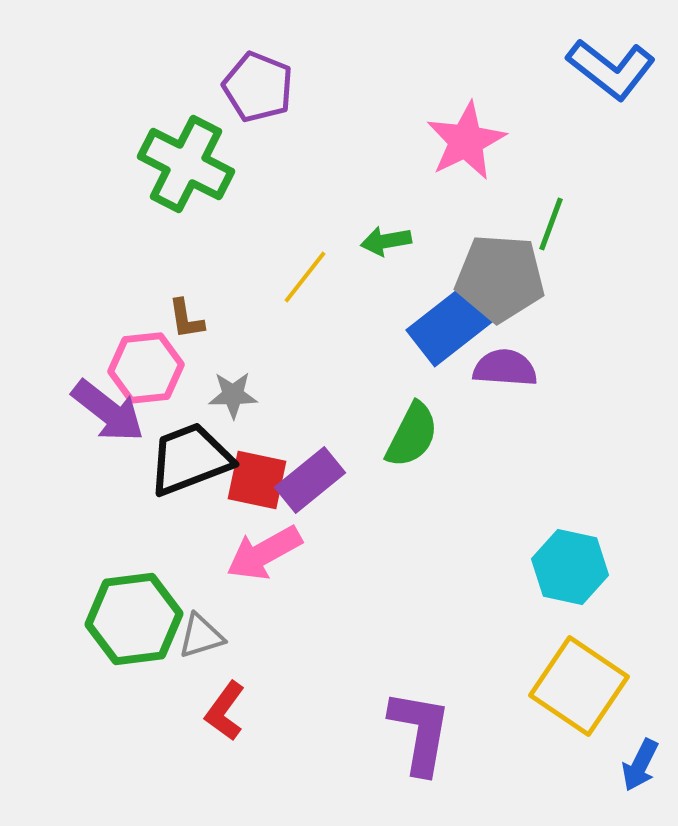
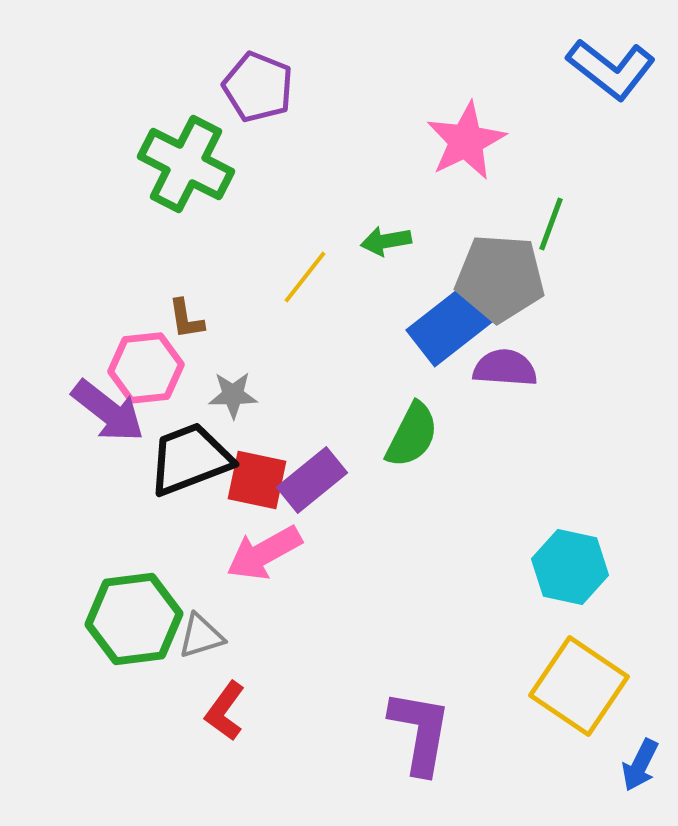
purple rectangle: moved 2 px right
